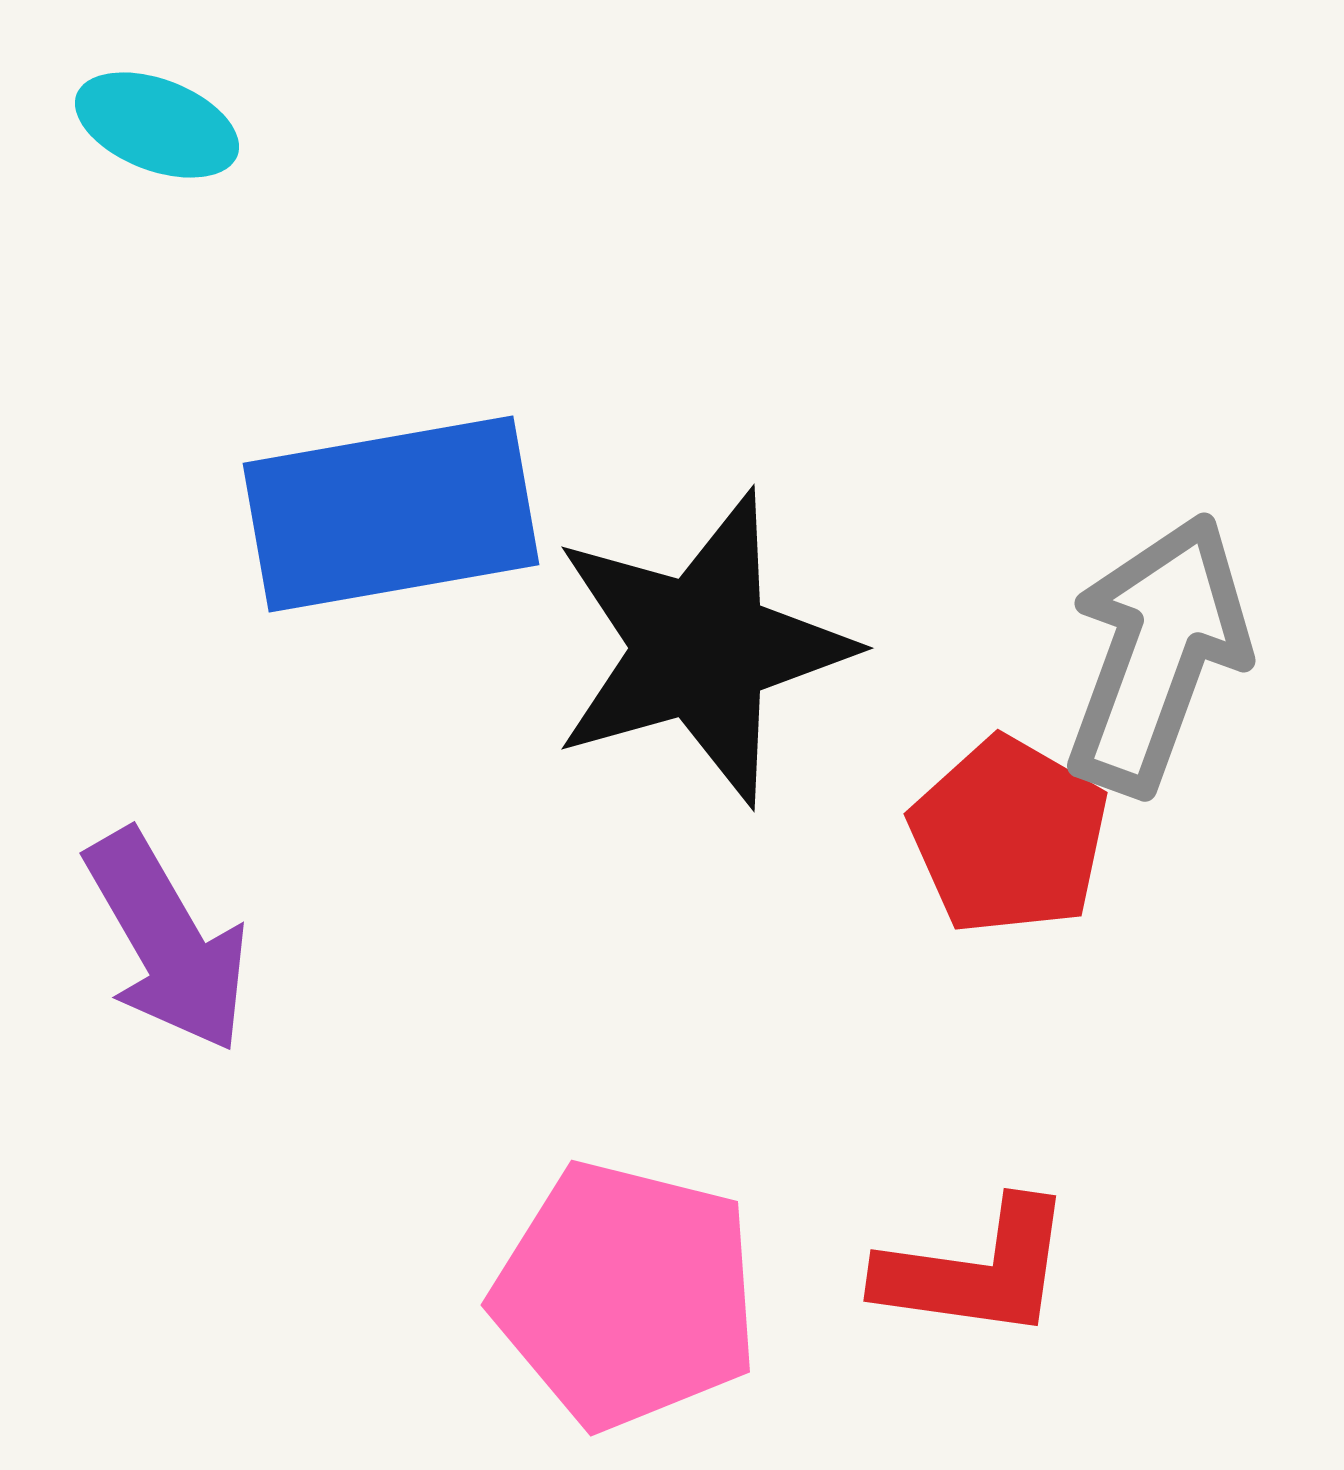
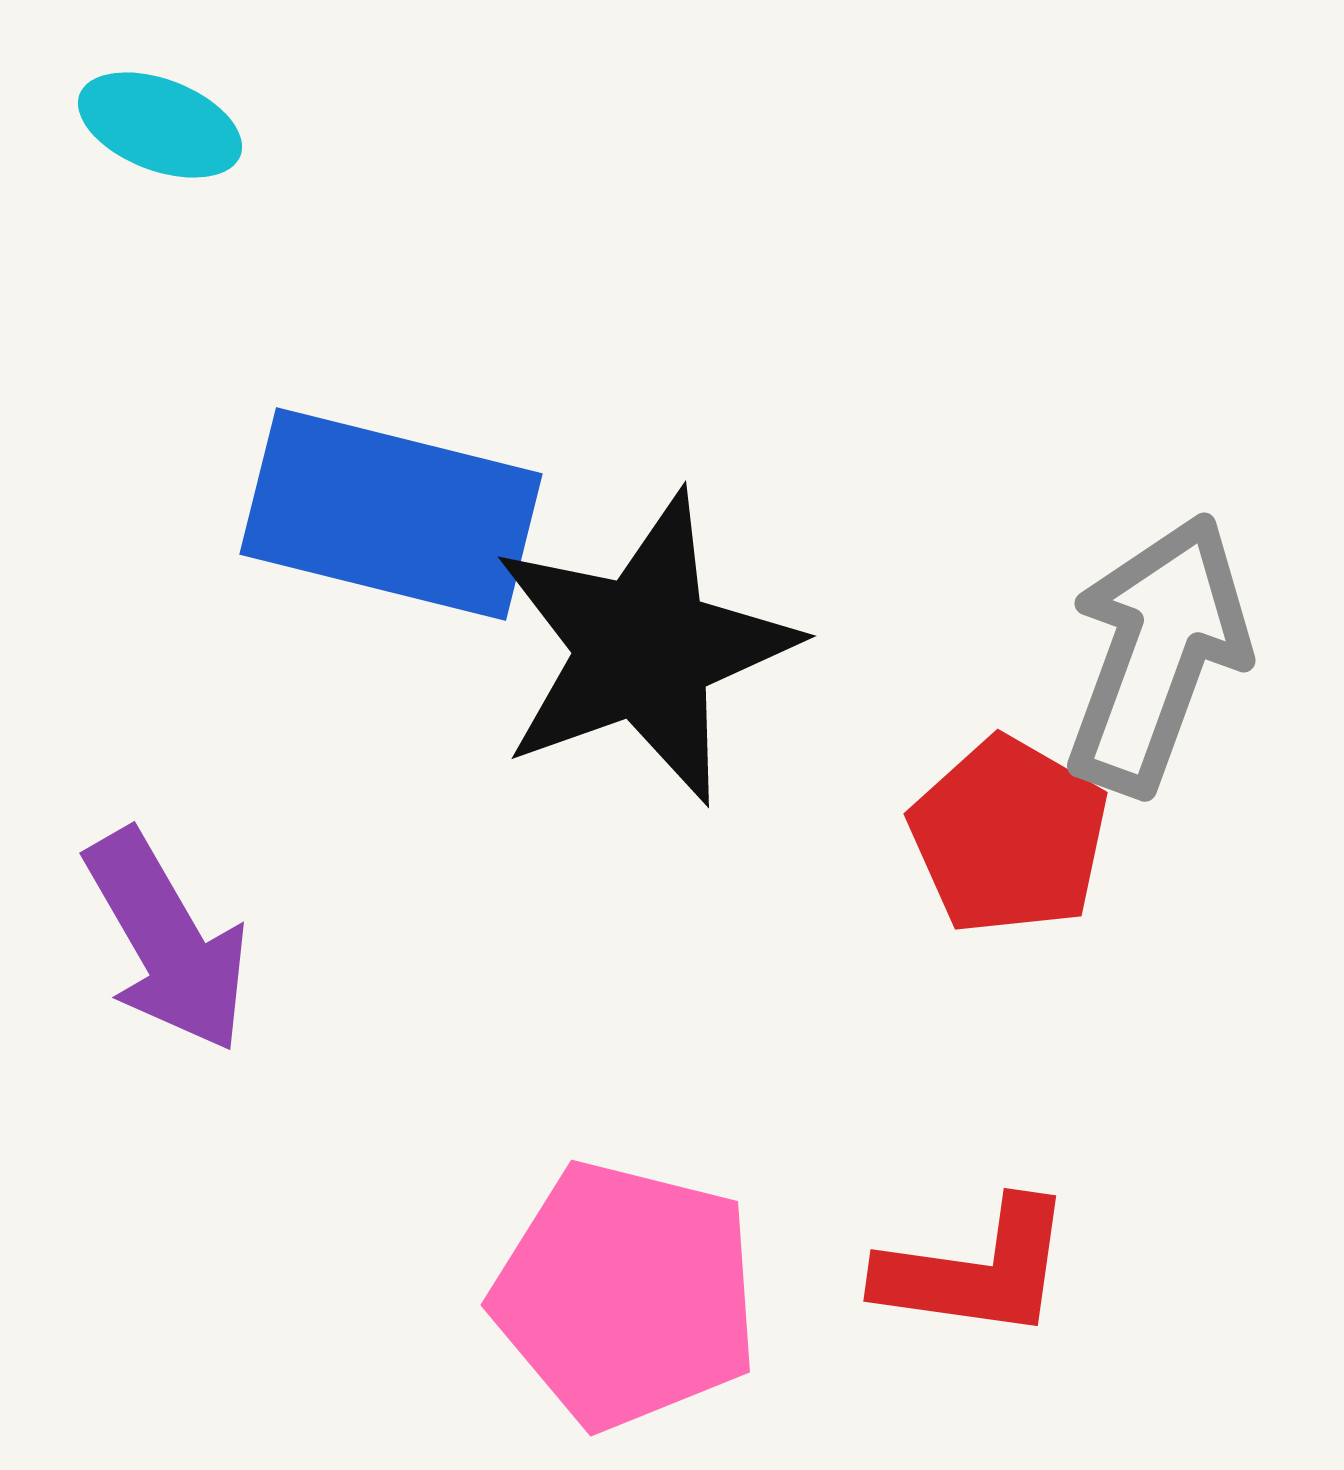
cyan ellipse: moved 3 px right
blue rectangle: rotated 24 degrees clockwise
black star: moved 57 px left; rotated 4 degrees counterclockwise
